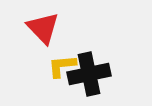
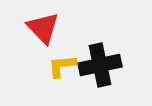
black cross: moved 11 px right, 9 px up
